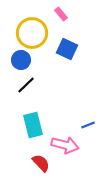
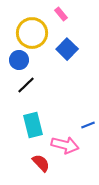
blue square: rotated 20 degrees clockwise
blue circle: moved 2 px left
